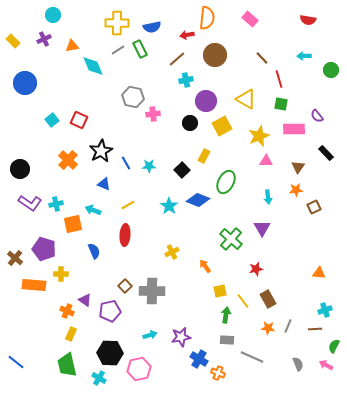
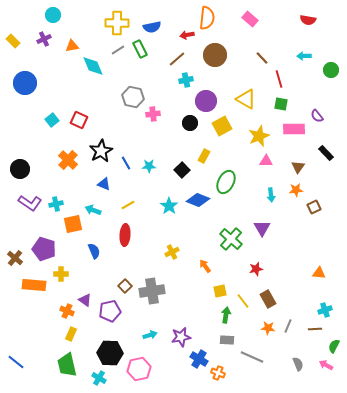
cyan arrow at (268, 197): moved 3 px right, 2 px up
gray cross at (152, 291): rotated 10 degrees counterclockwise
